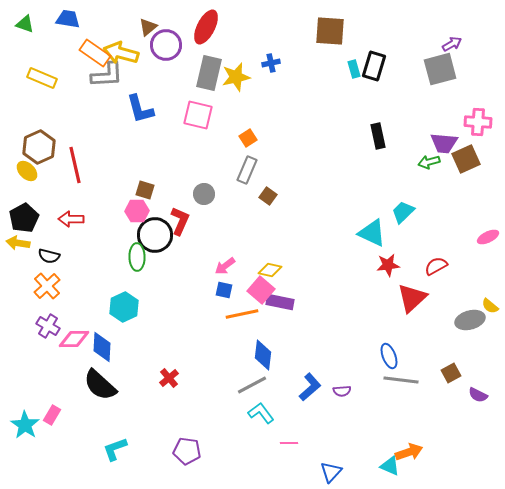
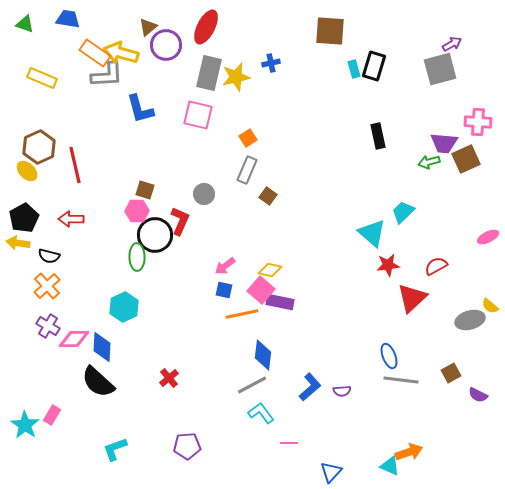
cyan triangle at (372, 233): rotated 16 degrees clockwise
black semicircle at (100, 385): moved 2 px left, 3 px up
purple pentagon at (187, 451): moved 5 px up; rotated 12 degrees counterclockwise
